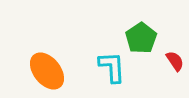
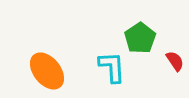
green pentagon: moved 1 px left
